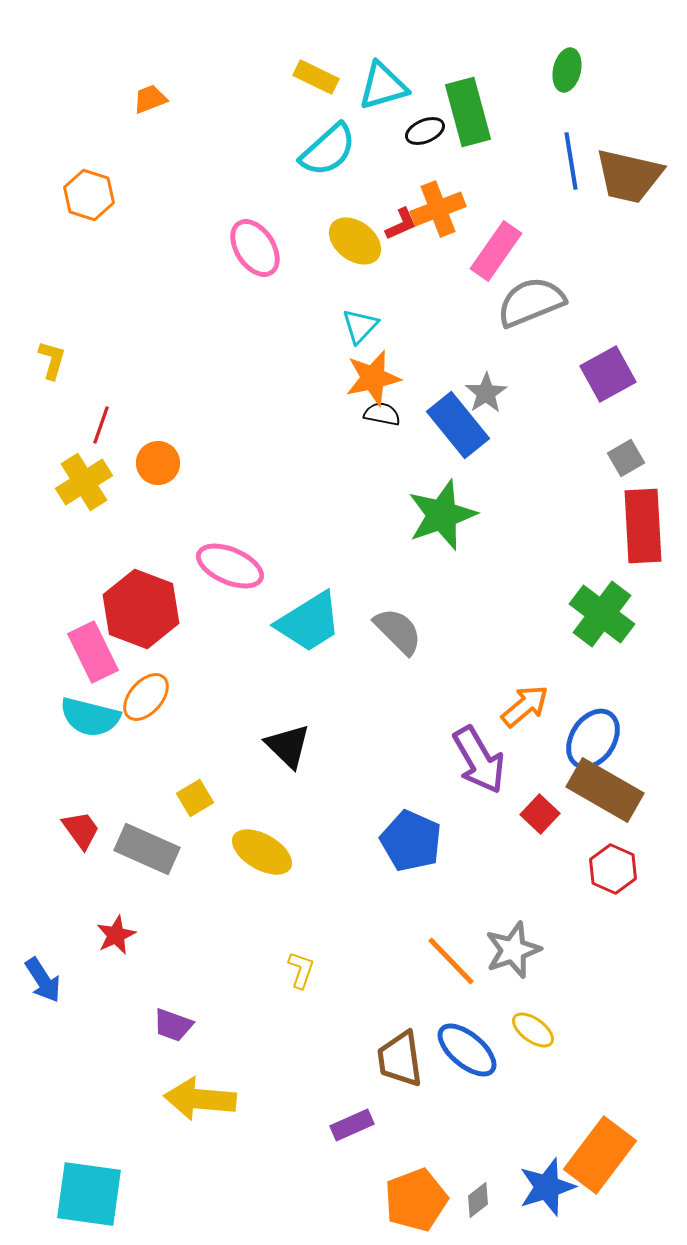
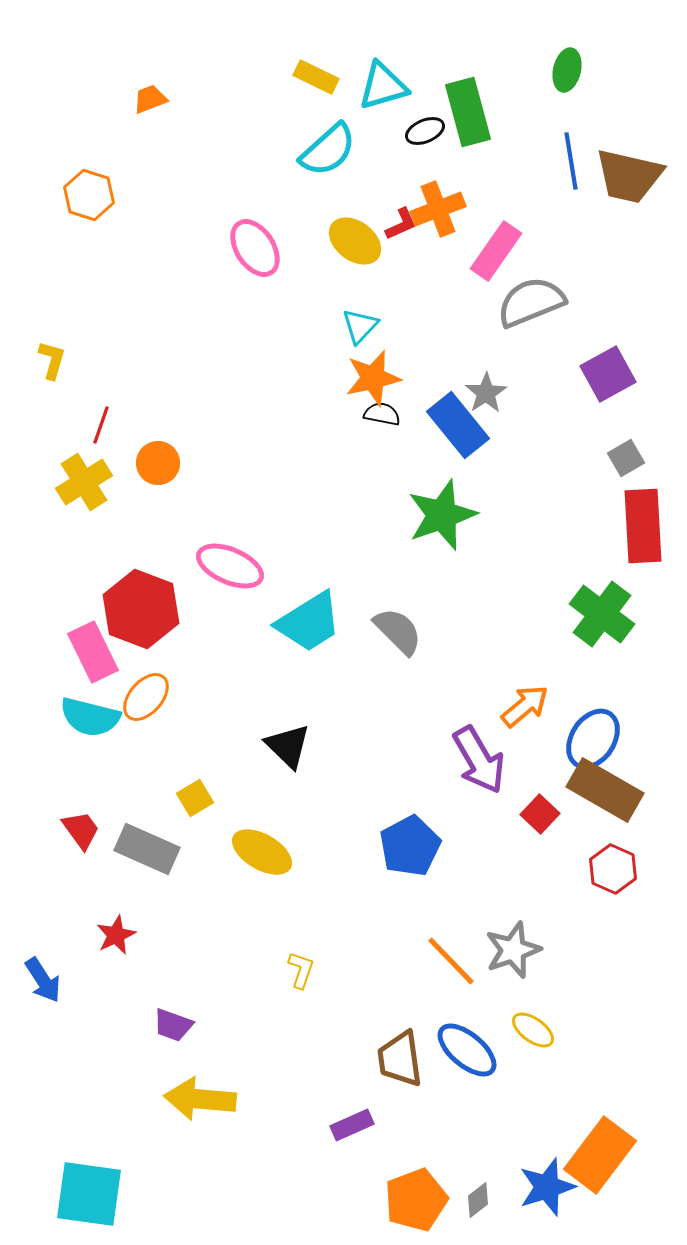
blue pentagon at (411, 841): moved 1 px left, 5 px down; rotated 20 degrees clockwise
